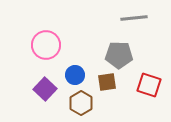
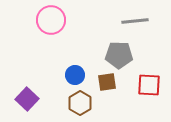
gray line: moved 1 px right, 3 px down
pink circle: moved 5 px right, 25 px up
red square: rotated 15 degrees counterclockwise
purple square: moved 18 px left, 10 px down
brown hexagon: moved 1 px left
